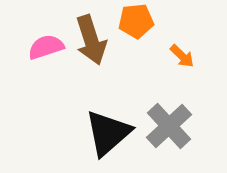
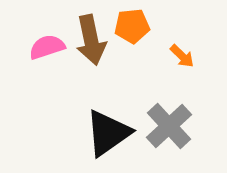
orange pentagon: moved 4 px left, 5 px down
brown arrow: rotated 6 degrees clockwise
pink semicircle: moved 1 px right
black triangle: rotated 6 degrees clockwise
